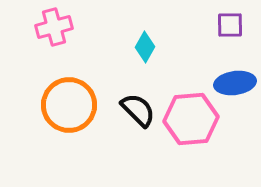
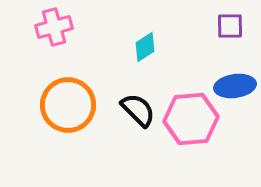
purple square: moved 1 px down
cyan diamond: rotated 28 degrees clockwise
blue ellipse: moved 3 px down
orange circle: moved 1 px left
